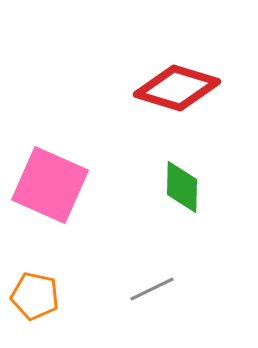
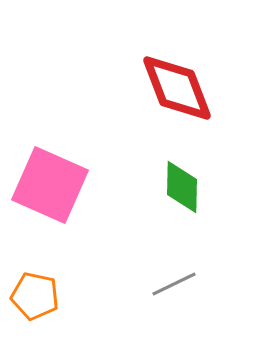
red diamond: rotated 52 degrees clockwise
gray line: moved 22 px right, 5 px up
